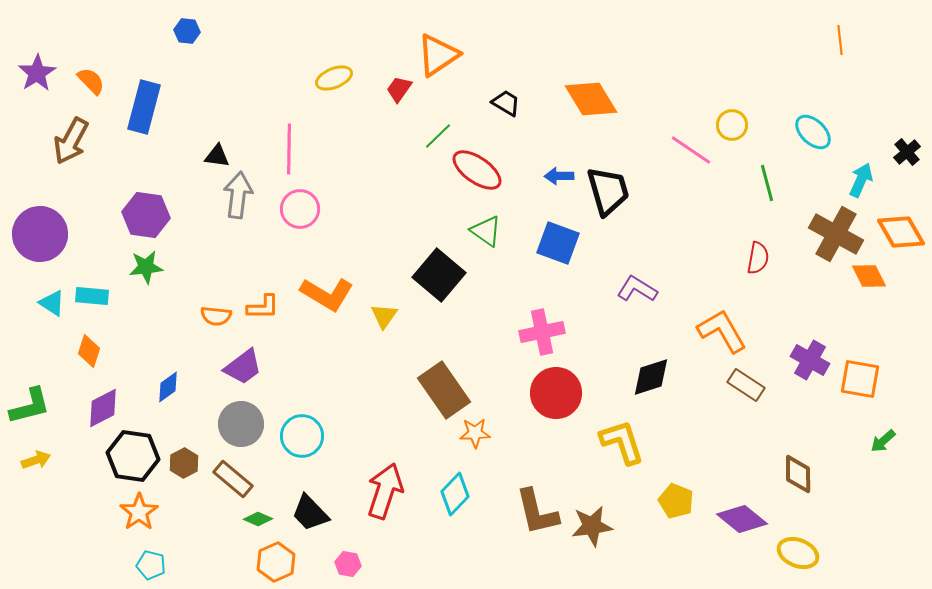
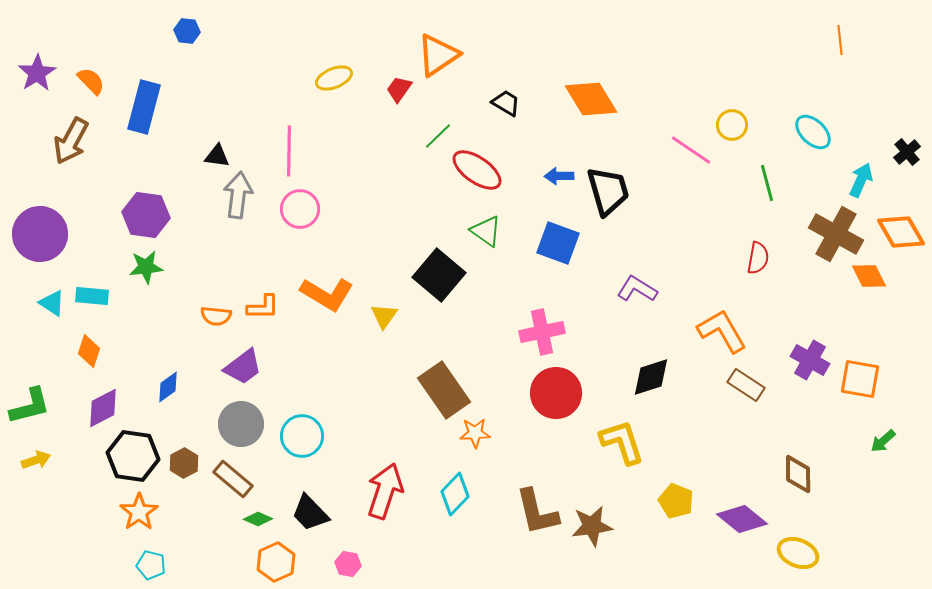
pink line at (289, 149): moved 2 px down
